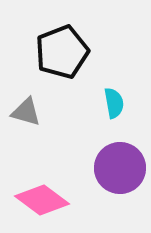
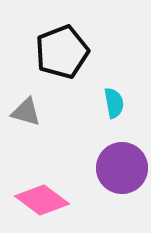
purple circle: moved 2 px right
